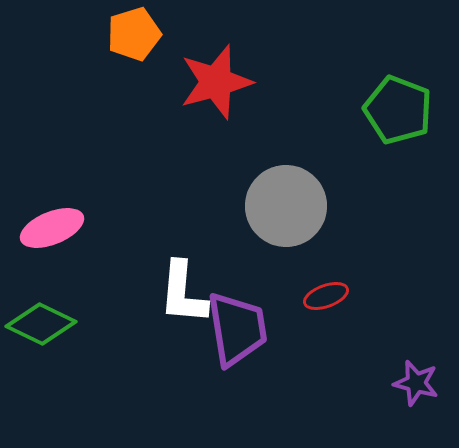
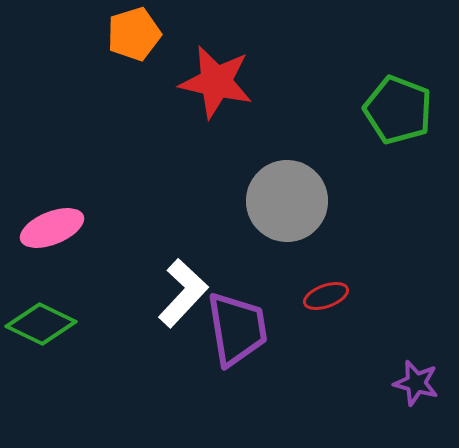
red star: rotated 28 degrees clockwise
gray circle: moved 1 px right, 5 px up
white L-shape: rotated 142 degrees counterclockwise
